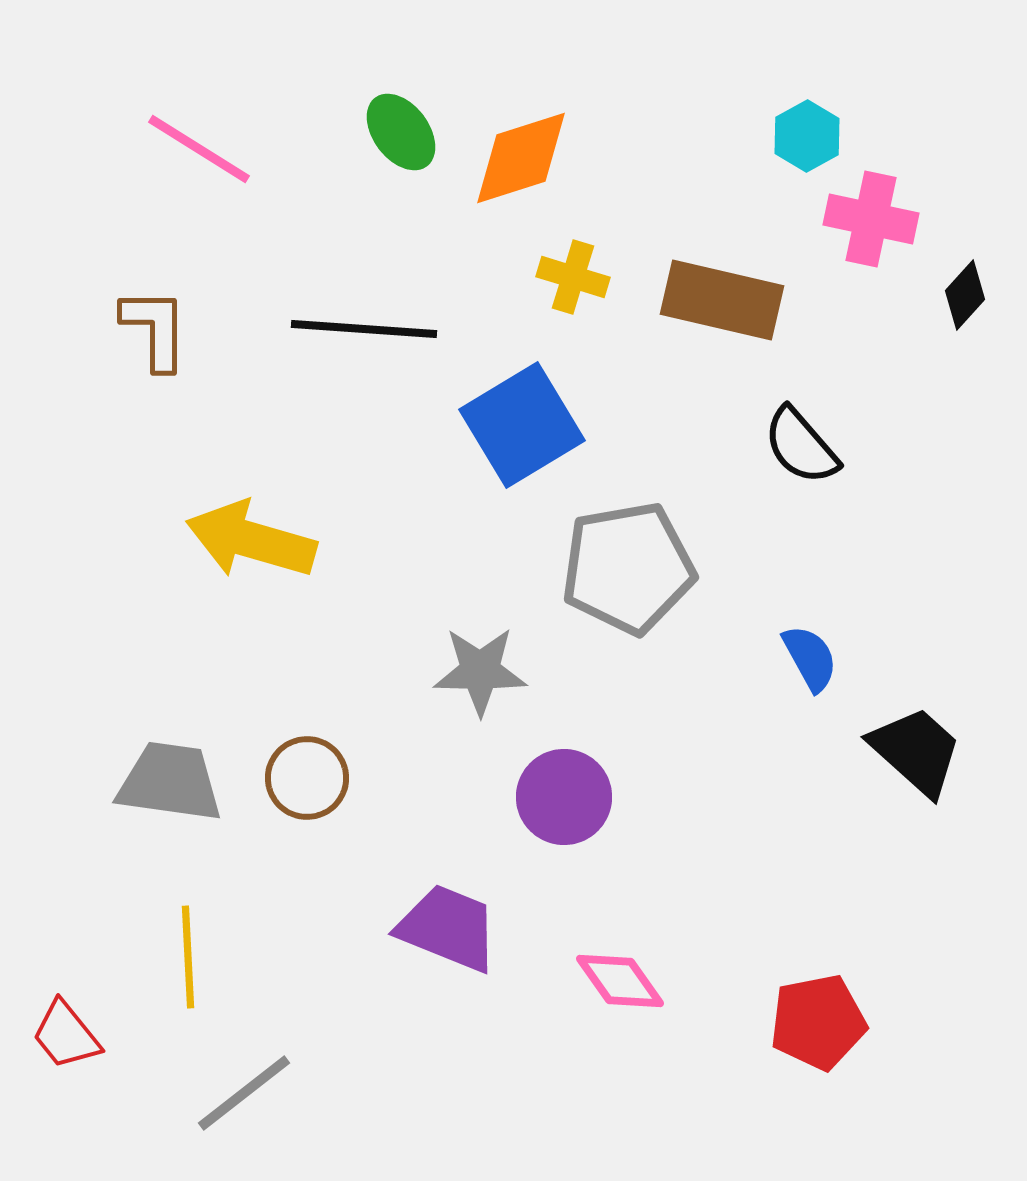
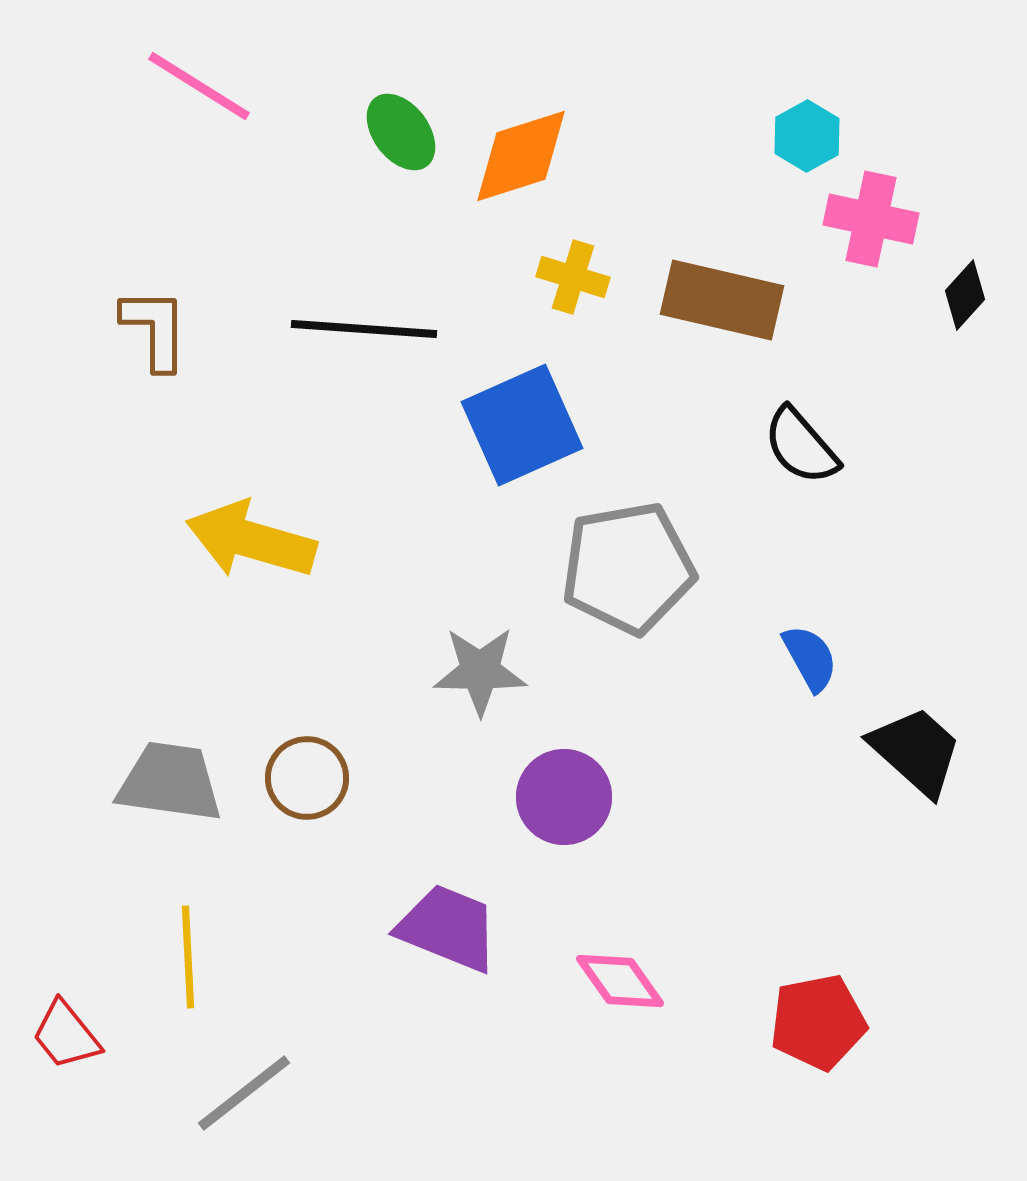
pink line: moved 63 px up
orange diamond: moved 2 px up
blue square: rotated 7 degrees clockwise
